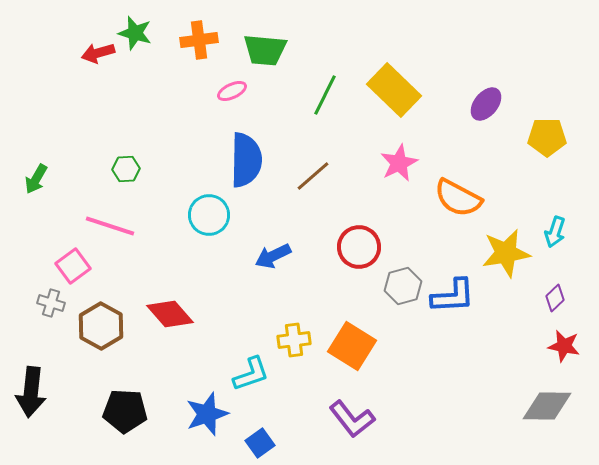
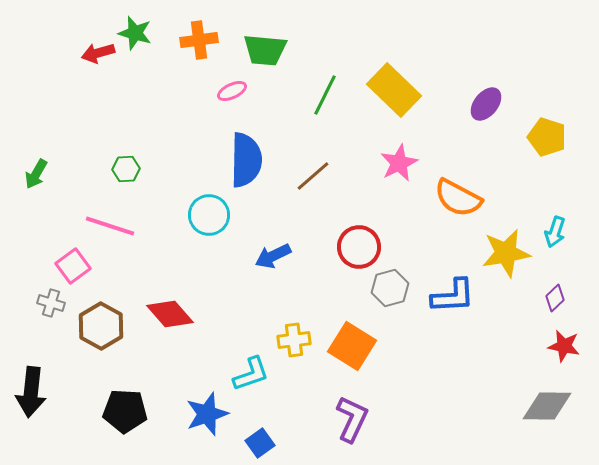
yellow pentagon: rotated 18 degrees clockwise
green arrow: moved 5 px up
gray hexagon: moved 13 px left, 2 px down
purple L-shape: rotated 117 degrees counterclockwise
